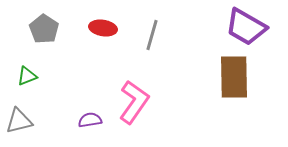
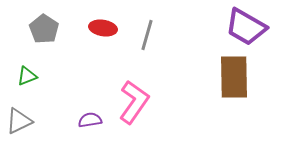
gray line: moved 5 px left
gray triangle: rotated 12 degrees counterclockwise
